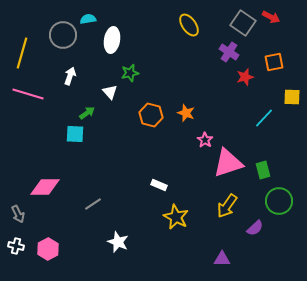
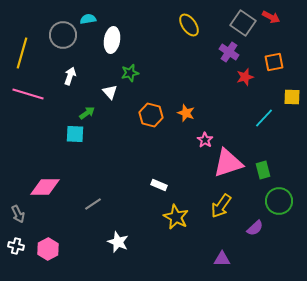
yellow arrow: moved 6 px left
